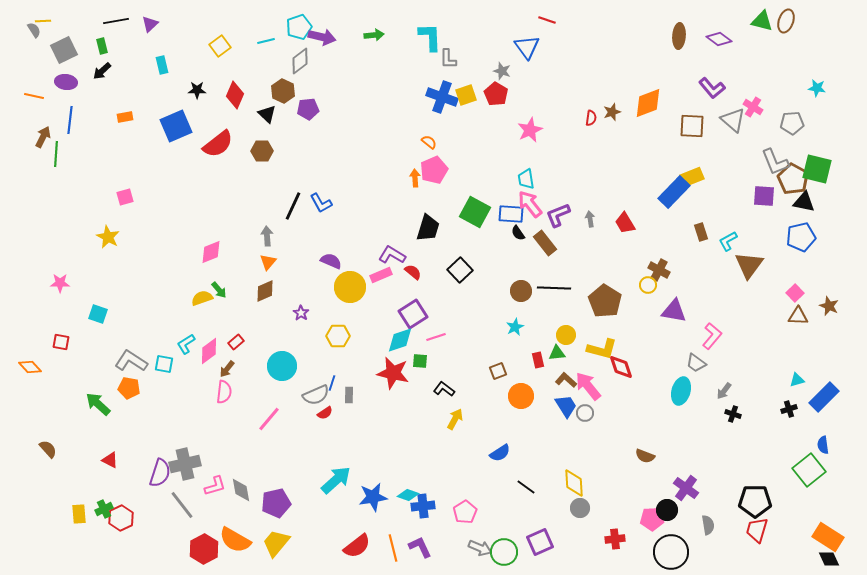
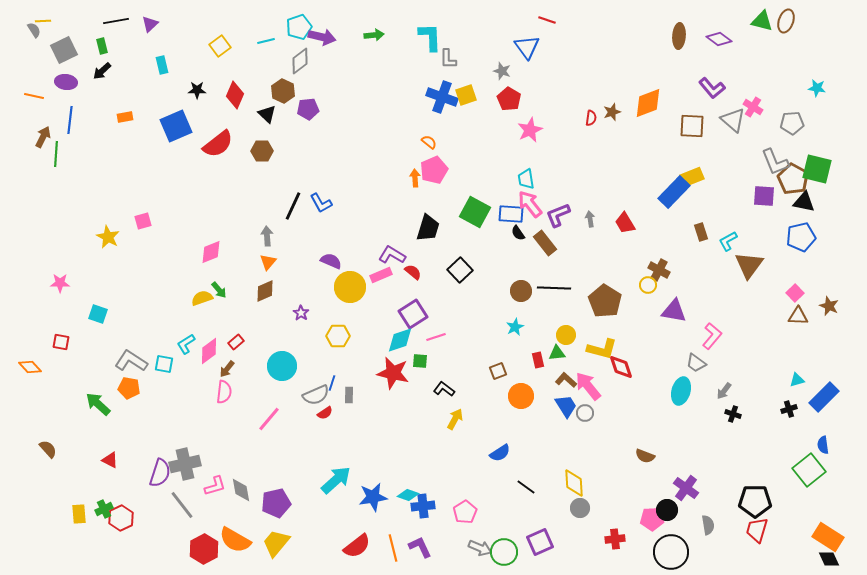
red pentagon at (496, 94): moved 13 px right, 5 px down
pink square at (125, 197): moved 18 px right, 24 px down
